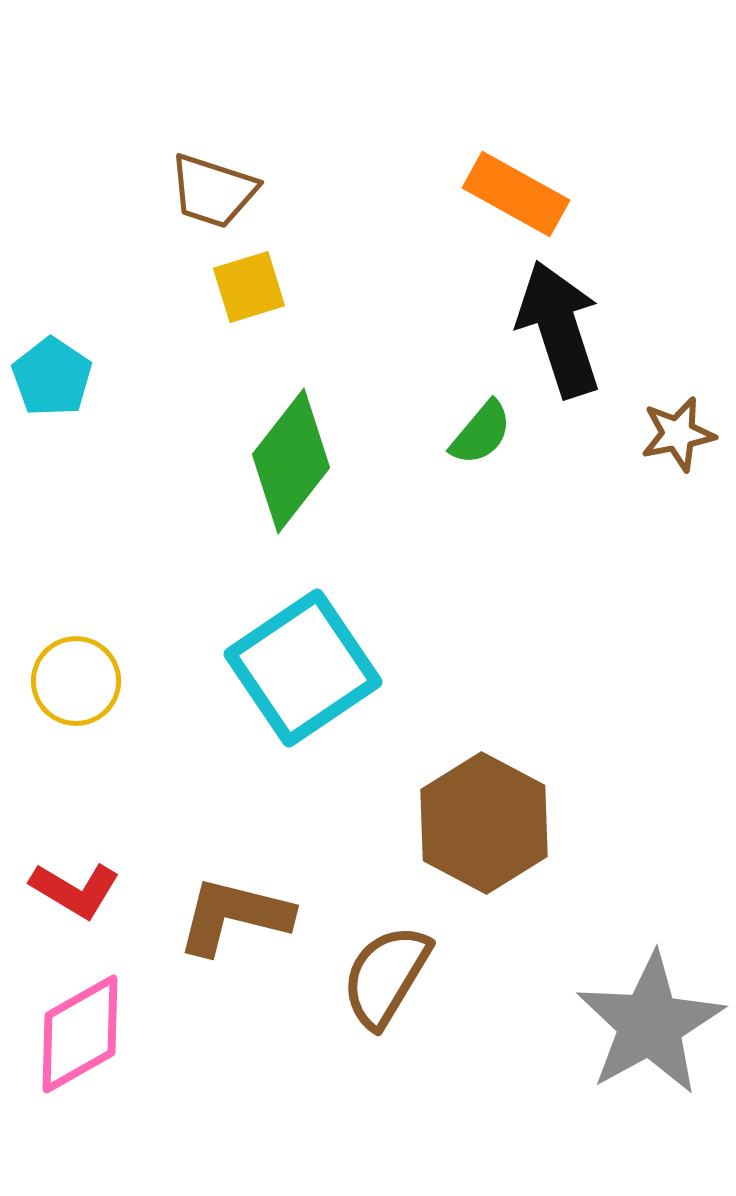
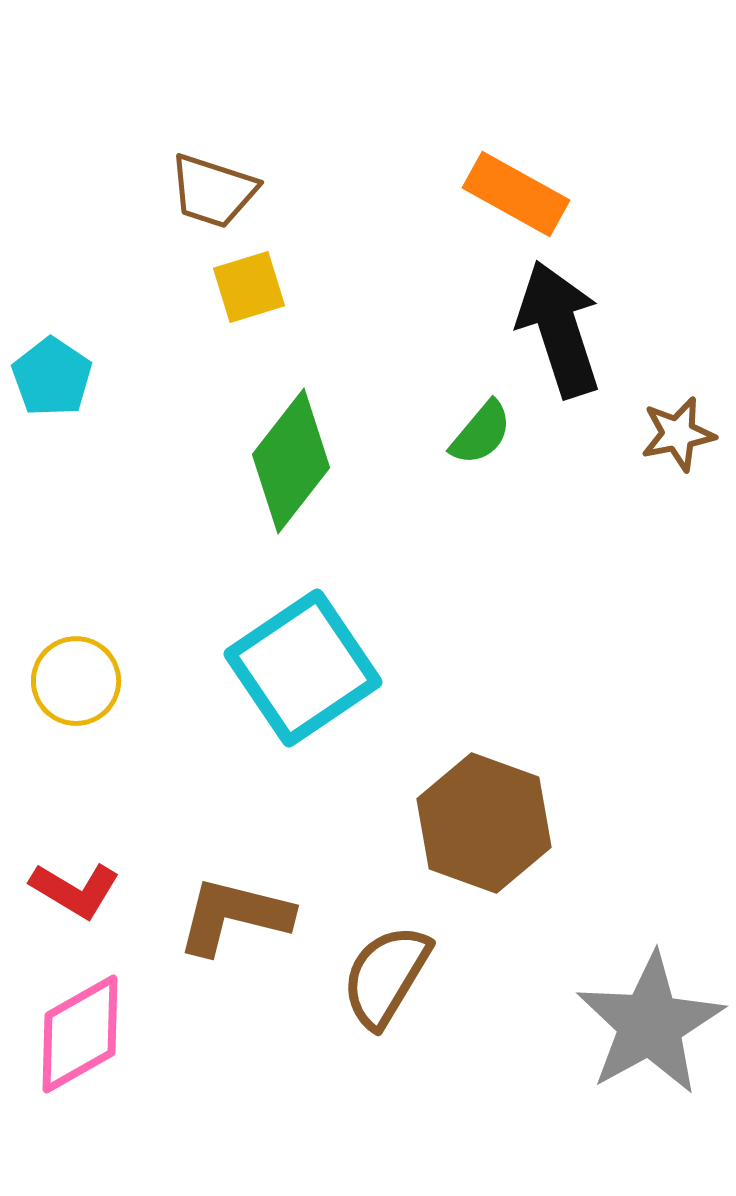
brown hexagon: rotated 8 degrees counterclockwise
